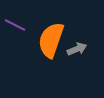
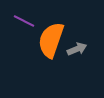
purple line: moved 9 px right, 4 px up
